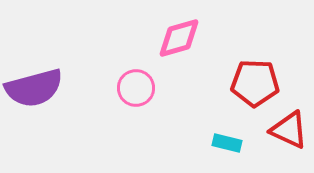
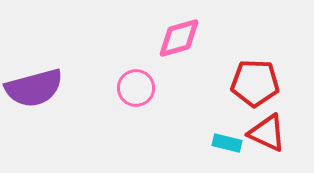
red triangle: moved 22 px left, 3 px down
